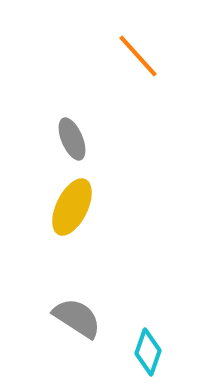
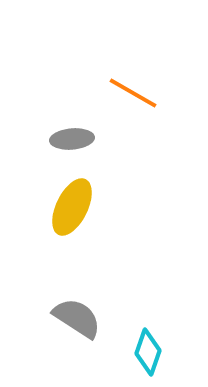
orange line: moved 5 px left, 37 px down; rotated 18 degrees counterclockwise
gray ellipse: rotated 72 degrees counterclockwise
